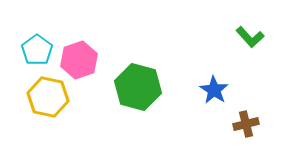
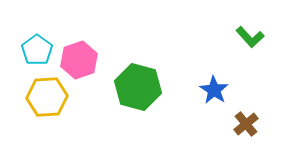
yellow hexagon: moved 1 px left; rotated 15 degrees counterclockwise
brown cross: rotated 25 degrees counterclockwise
